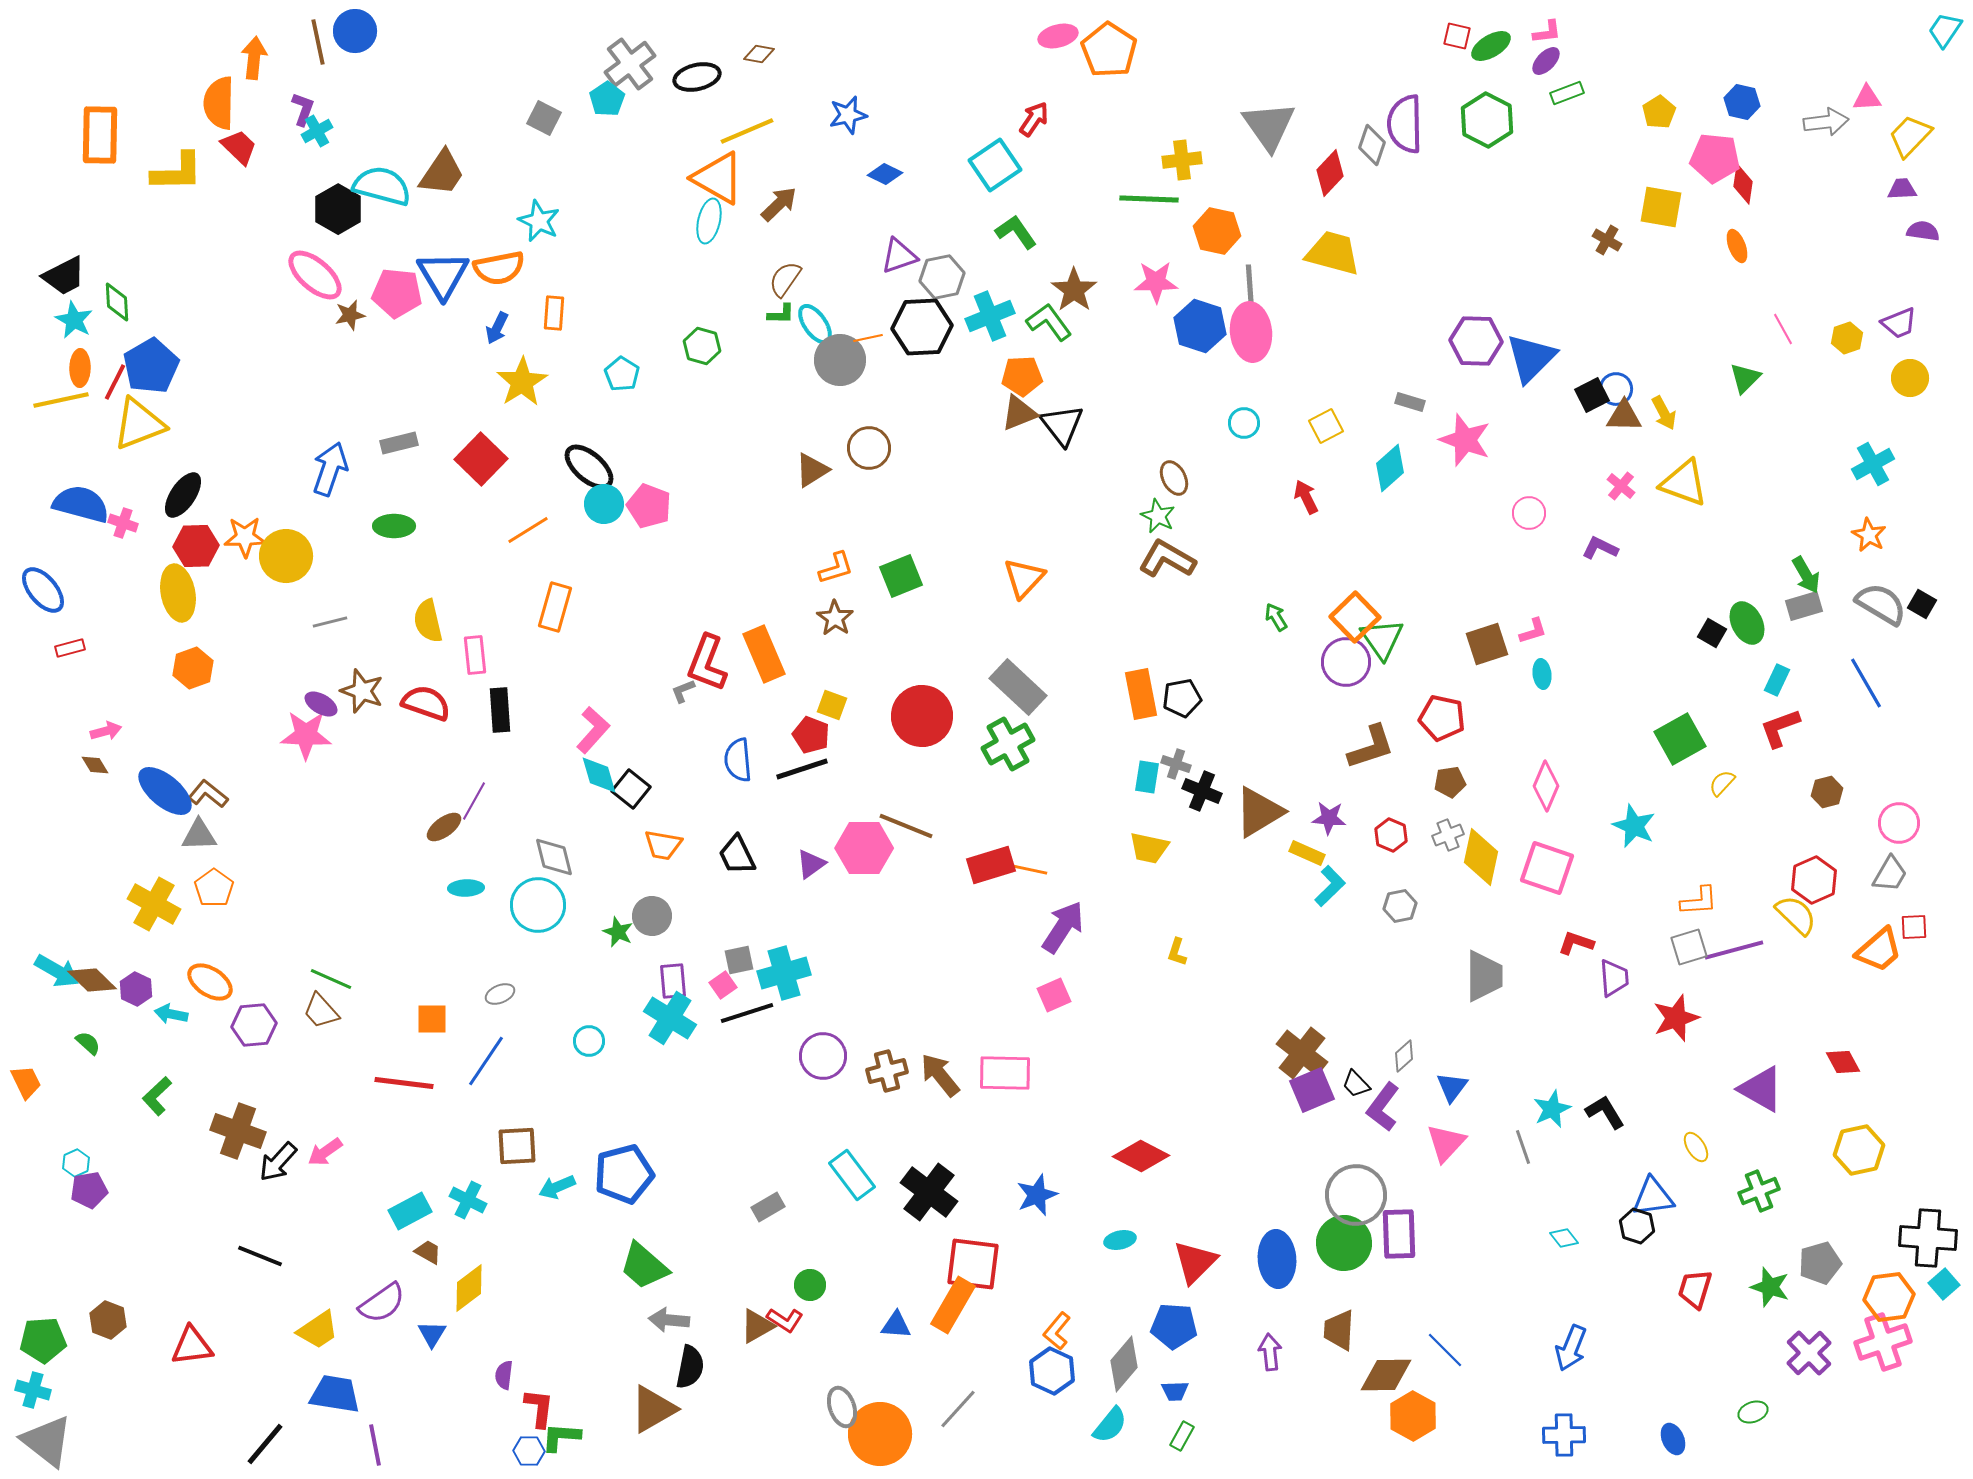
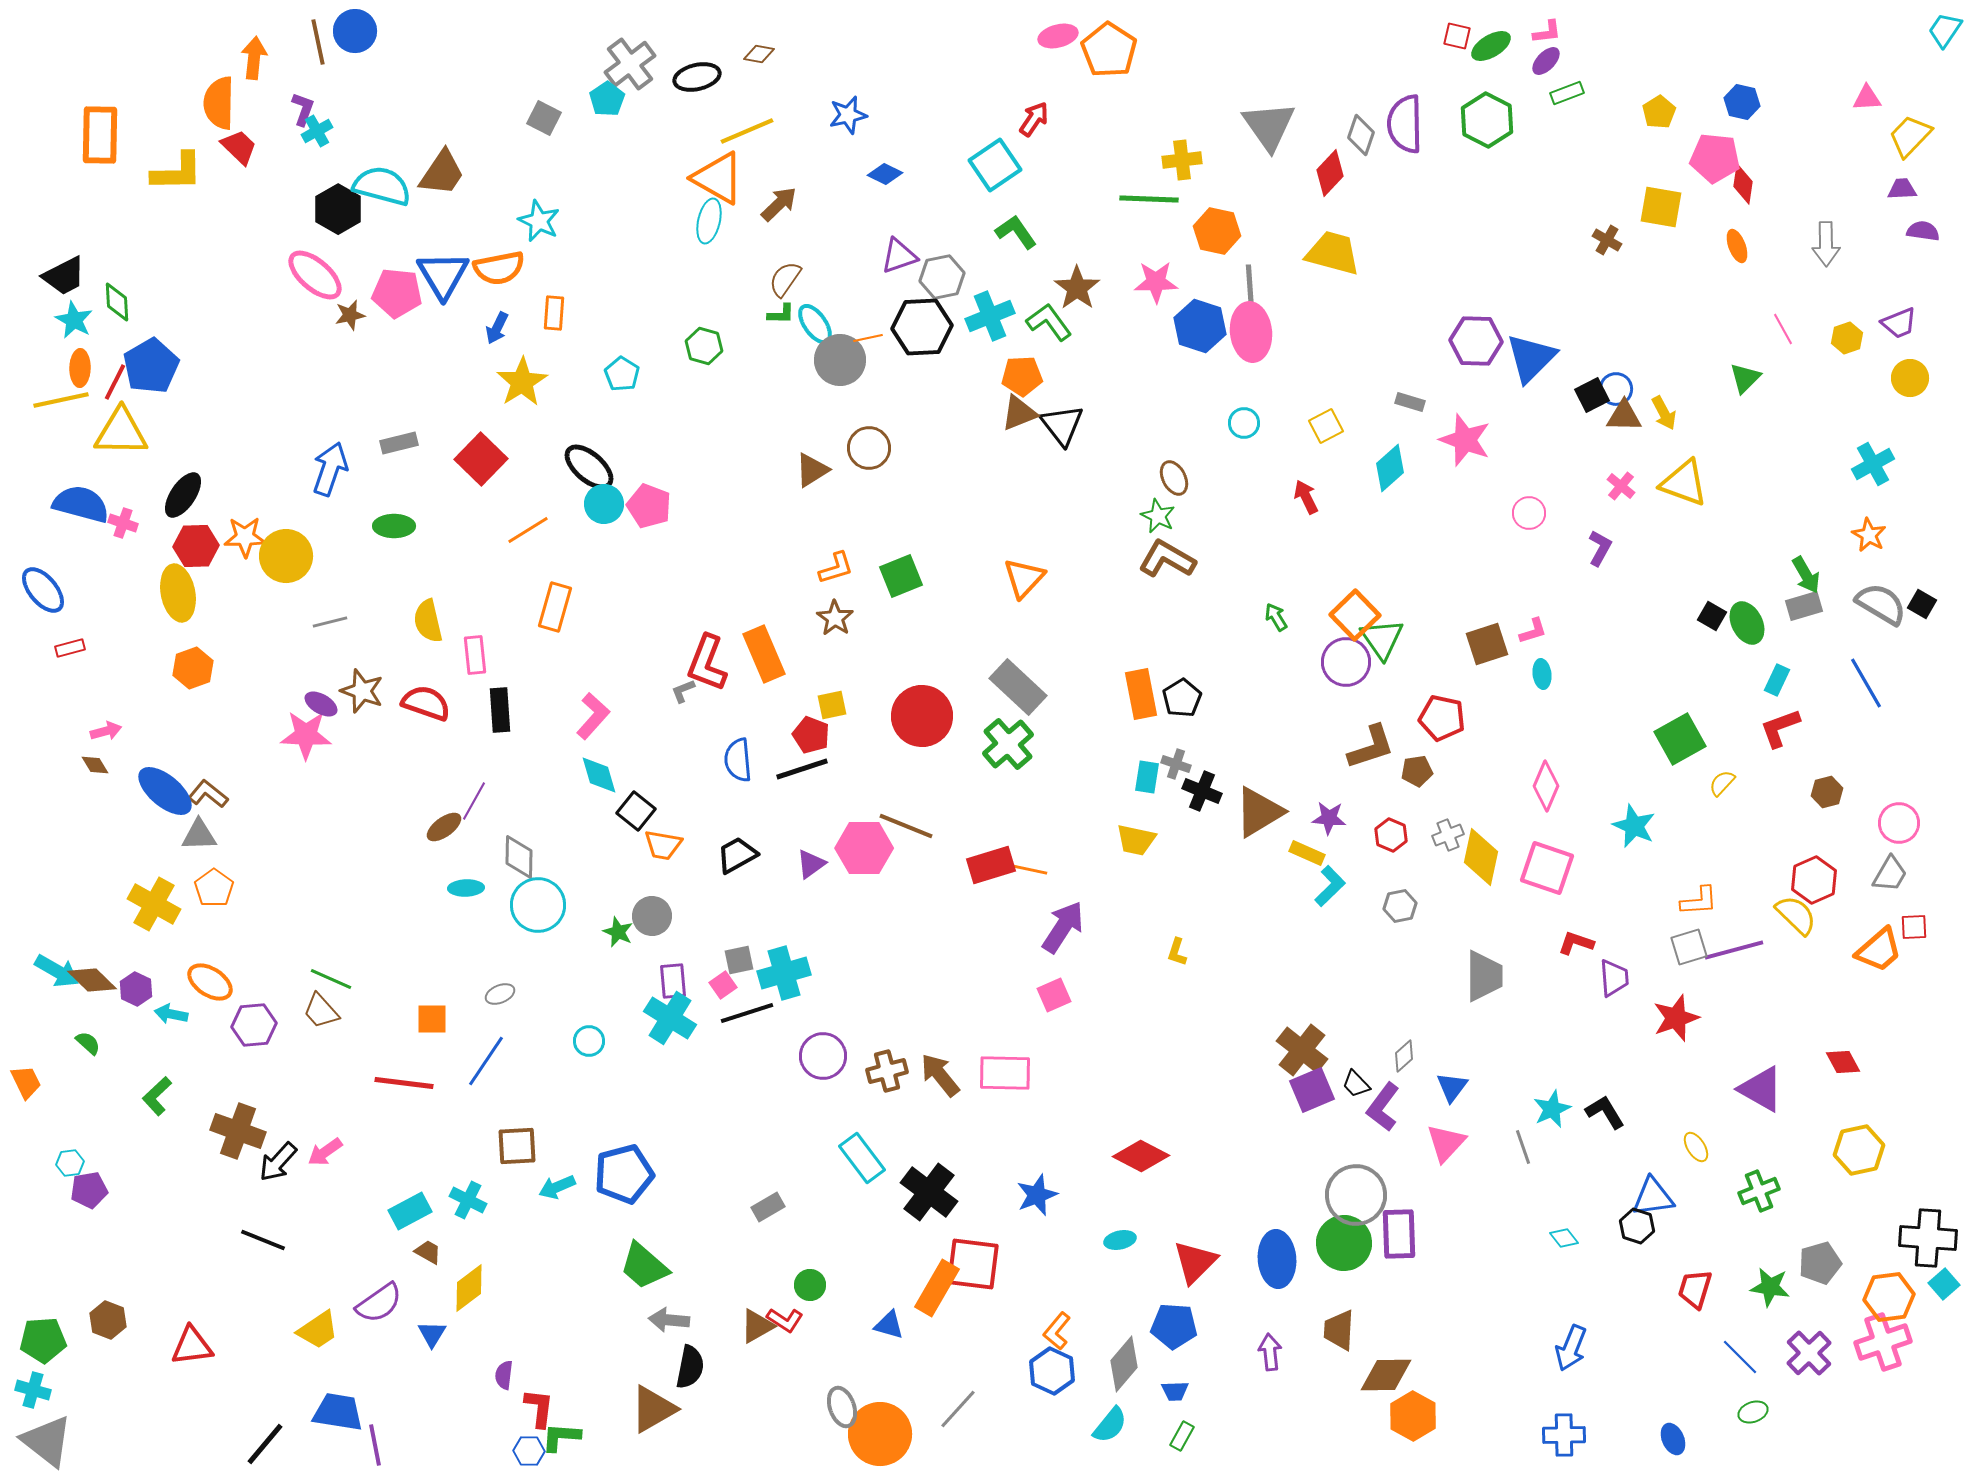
gray arrow at (1826, 122): moved 122 px down; rotated 96 degrees clockwise
gray diamond at (1372, 145): moved 11 px left, 10 px up
brown star at (1074, 290): moved 3 px right, 2 px up
green hexagon at (702, 346): moved 2 px right
yellow triangle at (139, 424): moved 18 px left, 8 px down; rotated 22 degrees clockwise
purple L-shape at (1600, 548): rotated 93 degrees clockwise
orange square at (1355, 617): moved 2 px up
black square at (1712, 633): moved 17 px up
black pentagon at (1182, 698): rotated 21 degrees counterclockwise
yellow square at (832, 705): rotated 32 degrees counterclockwise
pink L-shape at (593, 730): moved 14 px up
green cross at (1008, 744): rotated 12 degrees counterclockwise
brown pentagon at (1450, 782): moved 33 px left, 11 px up
black square at (631, 789): moved 5 px right, 22 px down
yellow trapezoid at (1149, 848): moved 13 px left, 8 px up
black trapezoid at (737, 855): rotated 87 degrees clockwise
gray diamond at (554, 857): moved 35 px left; rotated 15 degrees clockwise
brown cross at (1302, 1053): moved 3 px up
cyan hexagon at (76, 1163): moved 6 px left; rotated 16 degrees clockwise
cyan rectangle at (852, 1175): moved 10 px right, 17 px up
black line at (260, 1256): moved 3 px right, 16 px up
green star at (1770, 1287): rotated 9 degrees counterclockwise
purple semicircle at (382, 1303): moved 3 px left
orange rectangle at (953, 1305): moved 16 px left, 17 px up
blue triangle at (896, 1325): moved 7 px left; rotated 12 degrees clockwise
blue line at (1445, 1350): moved 295 px right, 7 px down
blue trapezoid at (335, 1394): moved 3 px right, 18 px down
